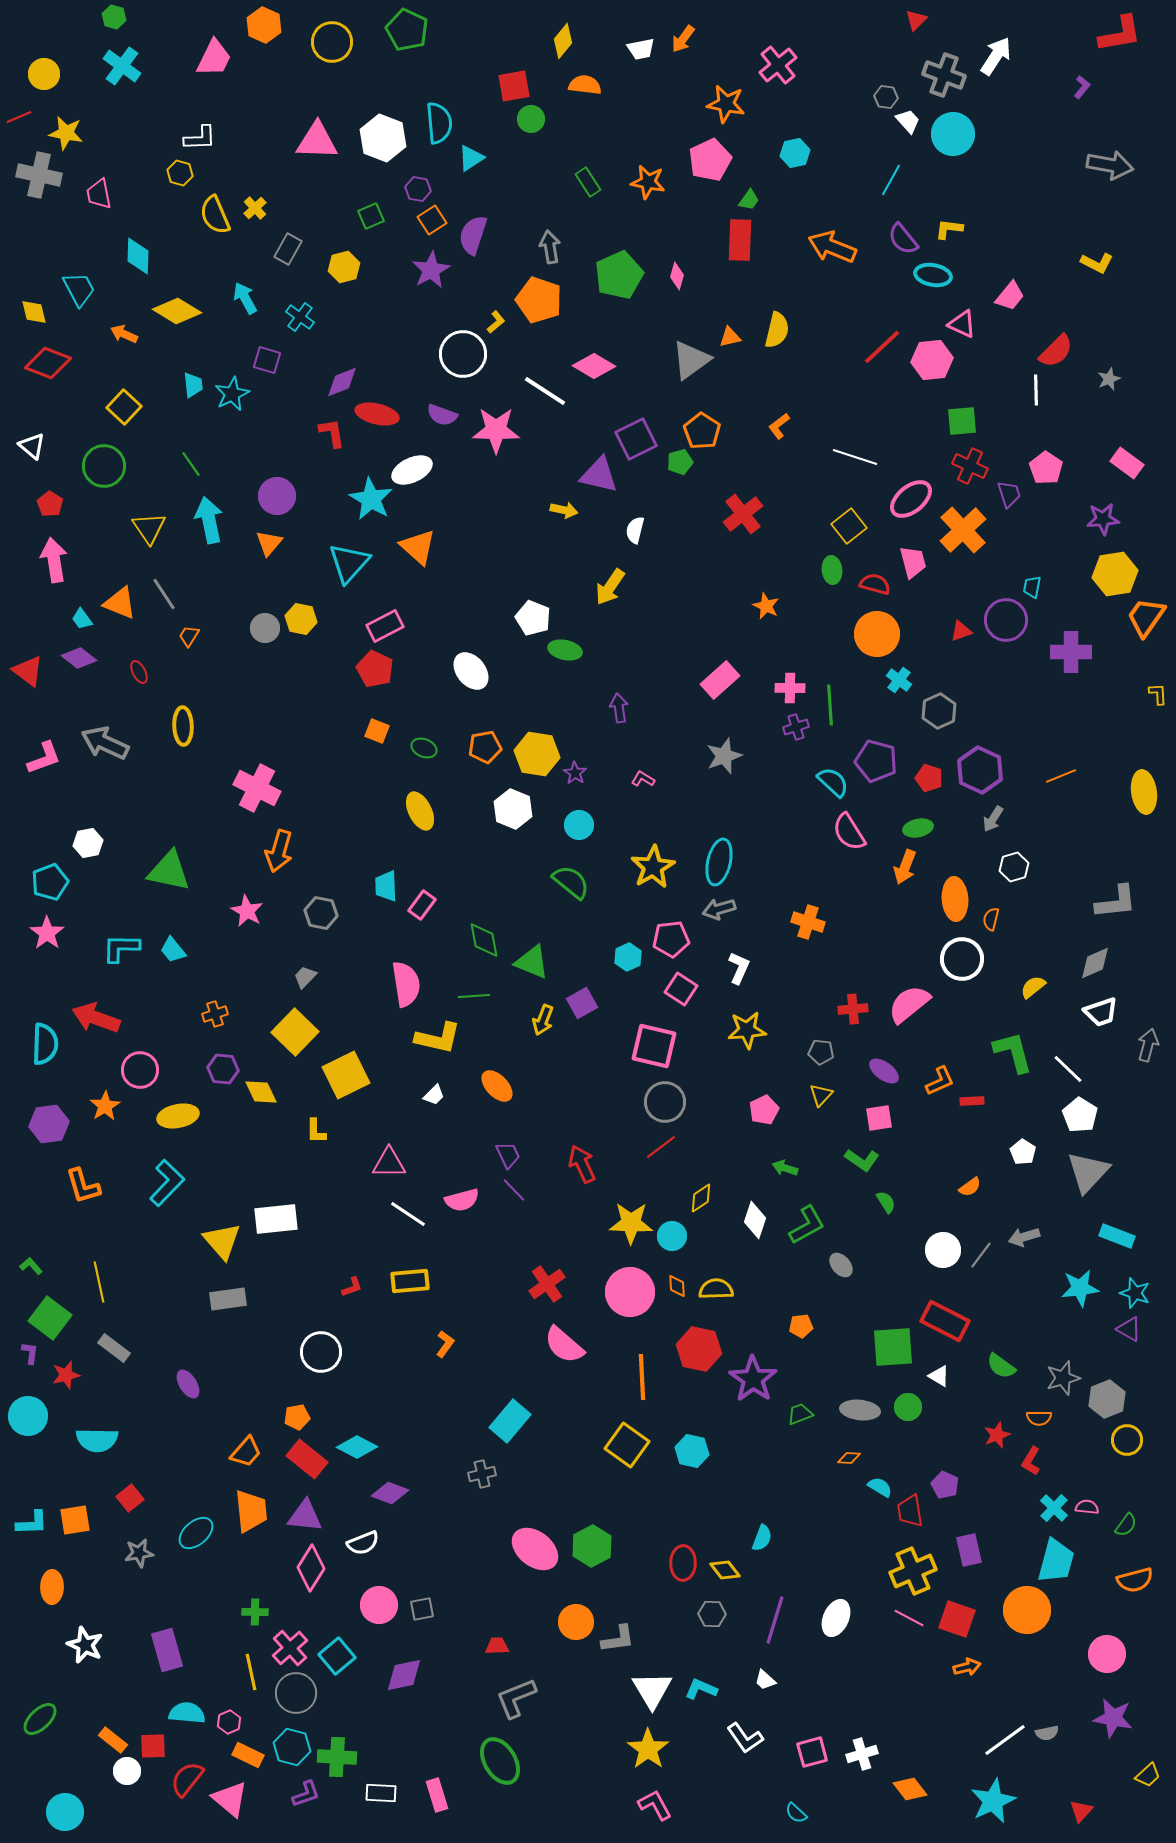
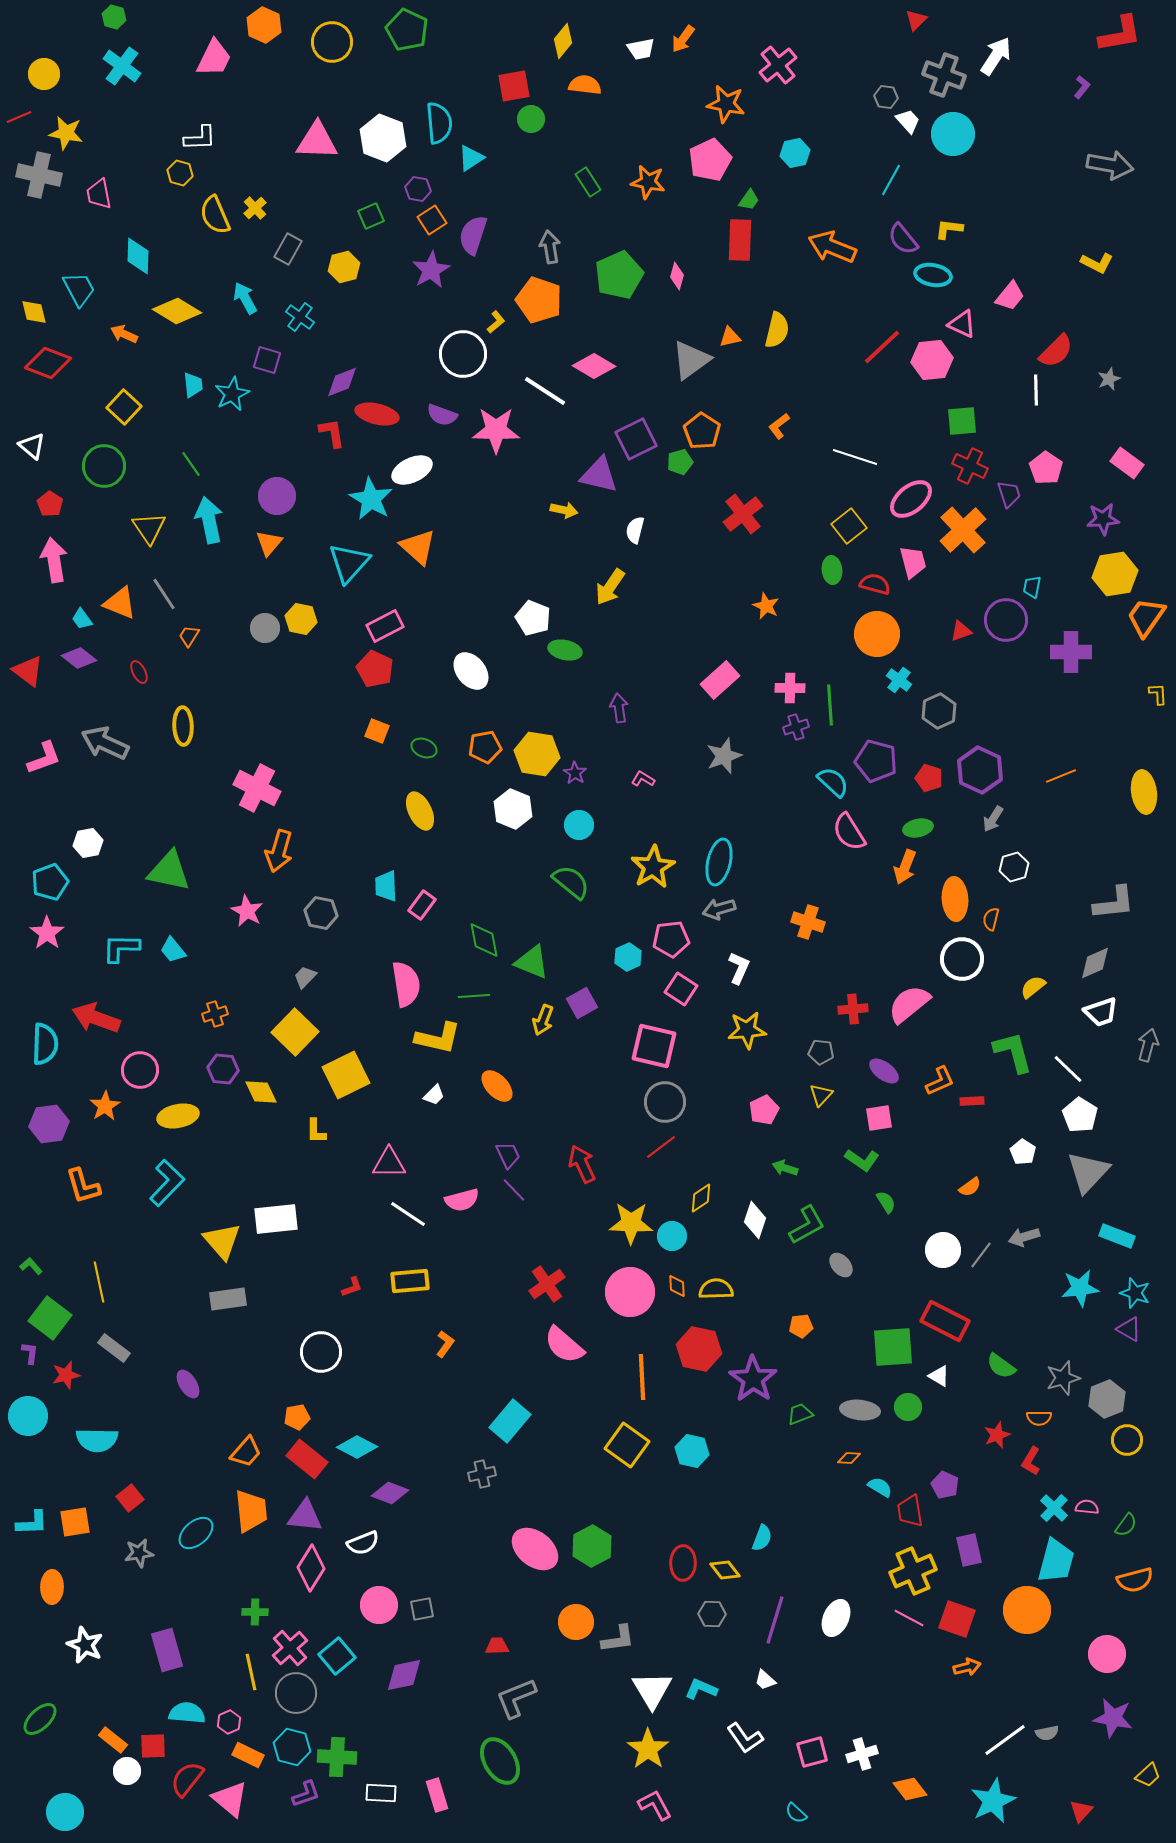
gray L-shape at (1116, 902): moved 2 px left, 1 px down
orange square at (75, 1520): moved 2 px down
